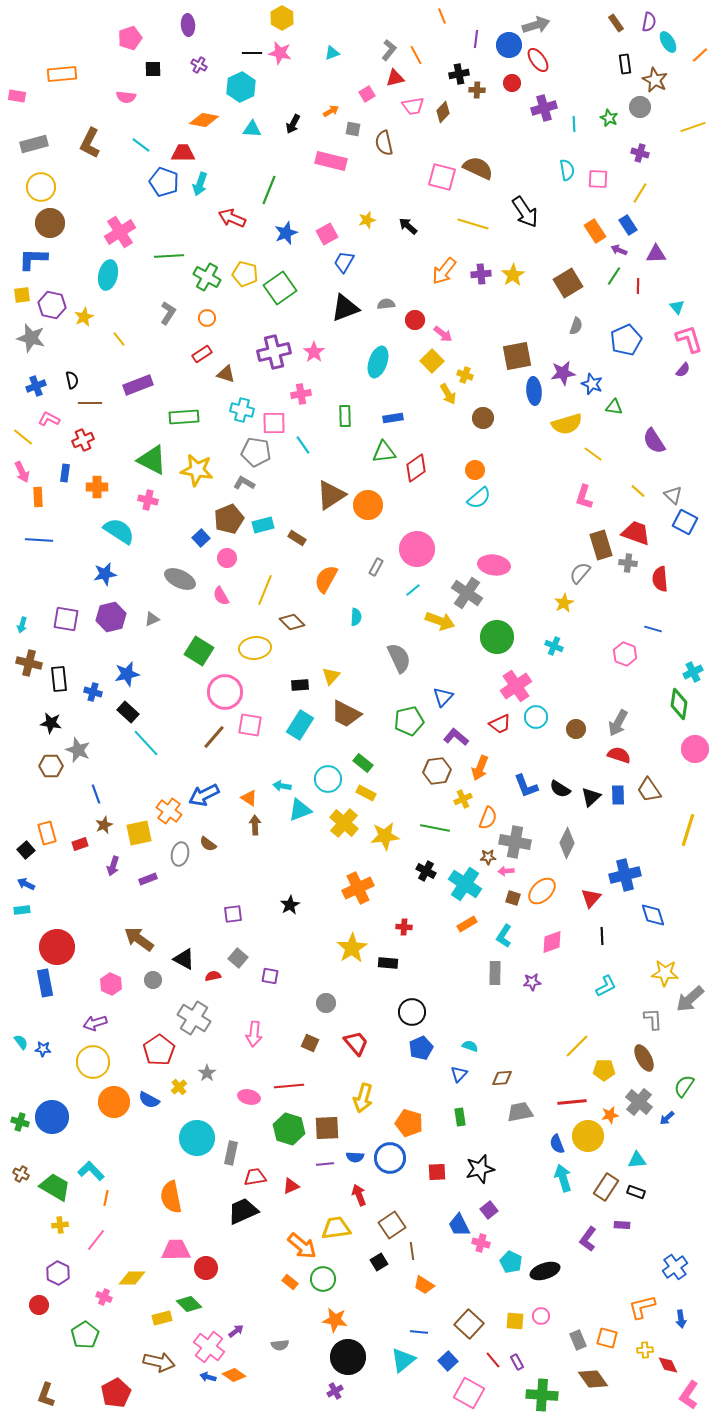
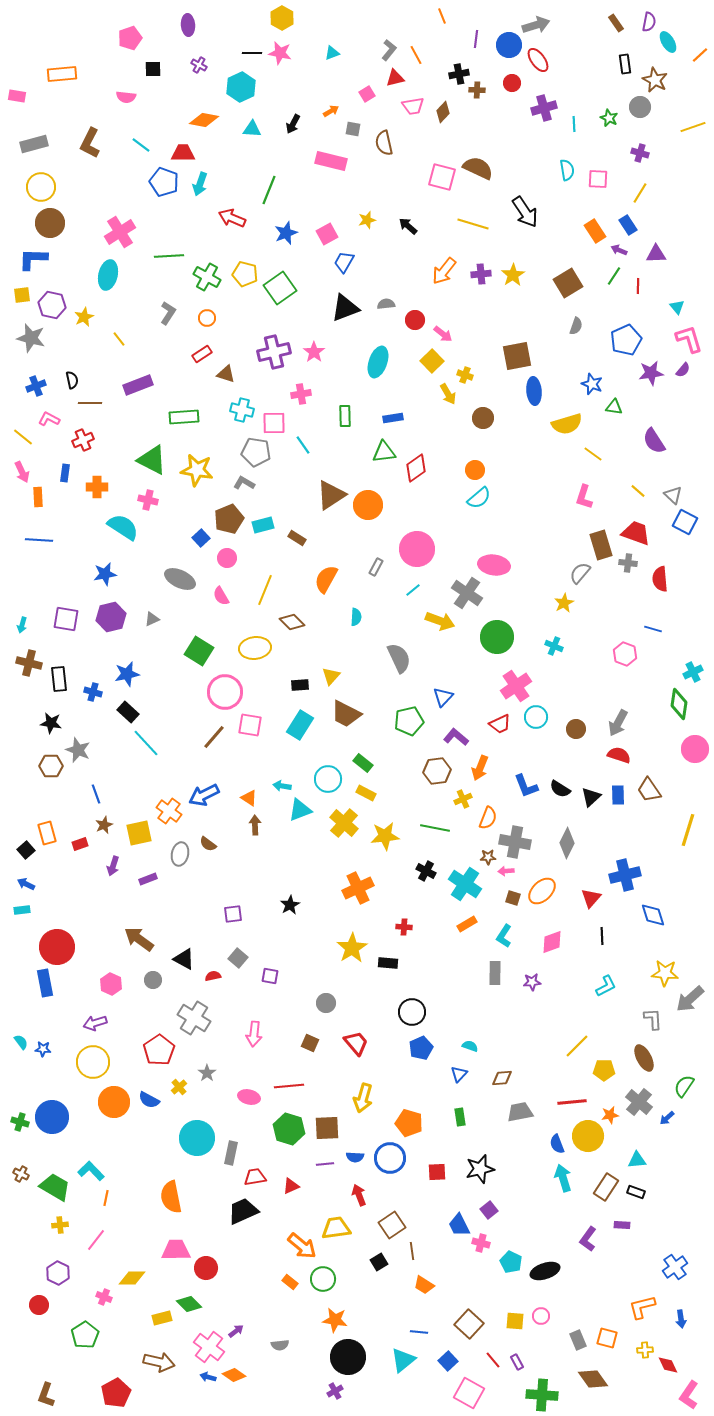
purple star at (563, 373): moved 88 px right
cyan semicircle at (119, 531): moved 4 px right, 4 px up
